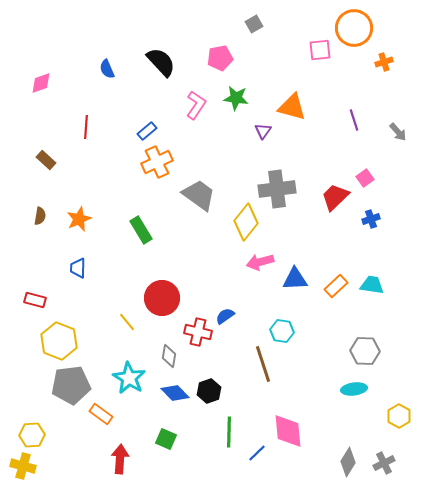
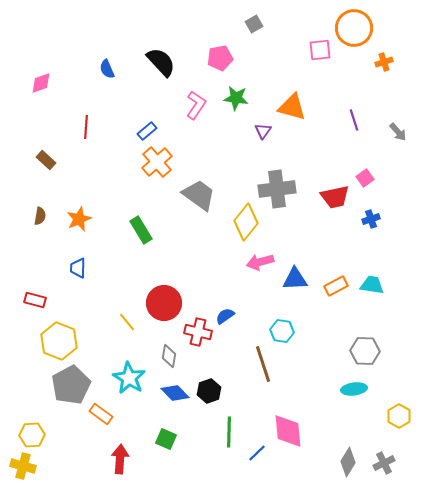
orange cross at (157, 162): rotated 16 degrees counterclockwise
red trapezoid at (335, 197): rotated 148 degrees counterclockwise
orange rectangle at (336, 286): rotated 15 degrees clockwise
red circle at (162, 298): moved 2 px right, 5 px down
gray pentagon at (71, 385): rotated 21 degrees counterclockwise
